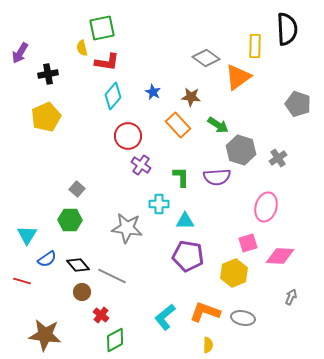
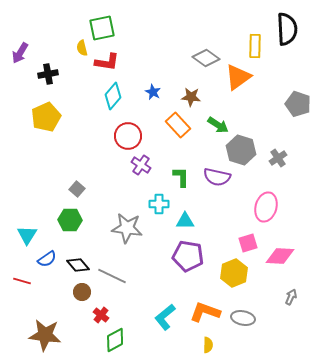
purple semicircle at (217, 177): rotated 16 degrees clockwise
